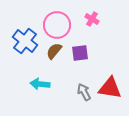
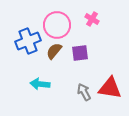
blue cross: moved 3 px right; rotated 30 degrees clockwise
